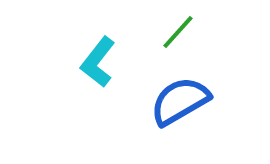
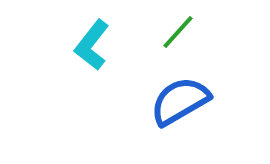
cyan L-shape: moved 6 px left, 17 px up
